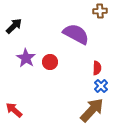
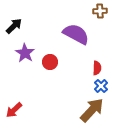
purple star: moved 1 px left, 5 px up
red arrow: rotated 84 degrees counterclockwise
